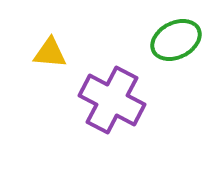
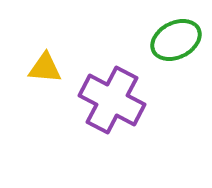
yellow triangle: moved 5 px left, 15 px down
